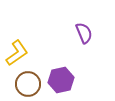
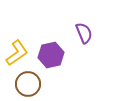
purple hexagon: moved 10 px left, 25 px up
